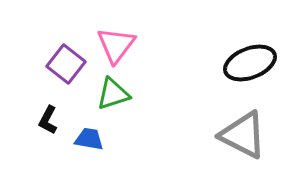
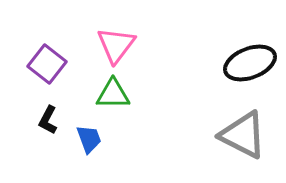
purple square: moved 19 px left
green triangle: rotated 18 degrees clockwise
blue trapezoid: rotated 60 degrees clockwise
